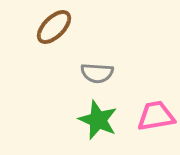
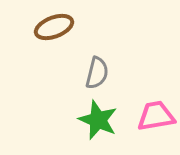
brown ellipse: rotated 24 degrees clockwise
gray semicircle: rotated 80 degrees counterclockwise
